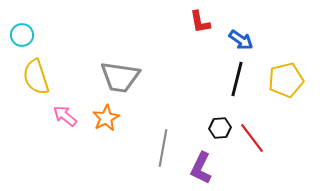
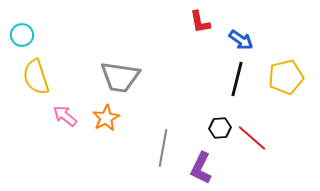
yellow pentagon: moved 3 px up
red line: rotated 12 degrees counterclockwise
